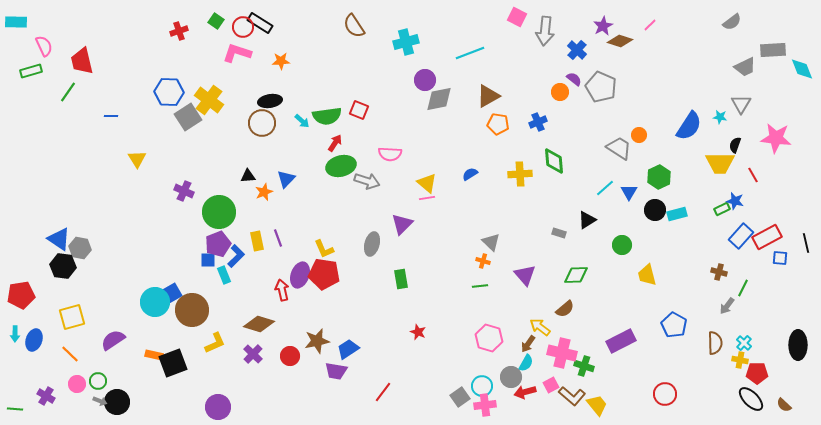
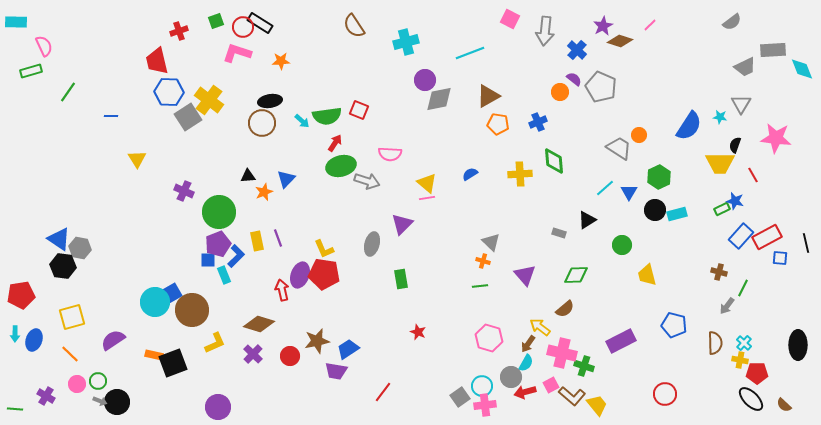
pink square at (517, 17): moved 7 px left, 2 px down
green square at (216, 21): rotated 35 degrees clockwise
red trapezoid at (82, 61): moved 75 px right
blue pentagon at (674, 325): rotated 15 degrees counterclockwise
